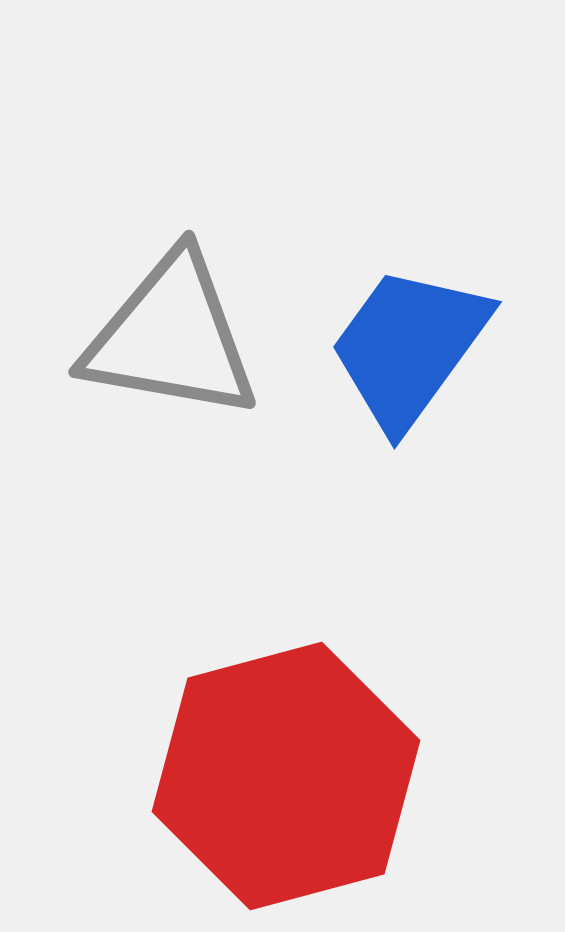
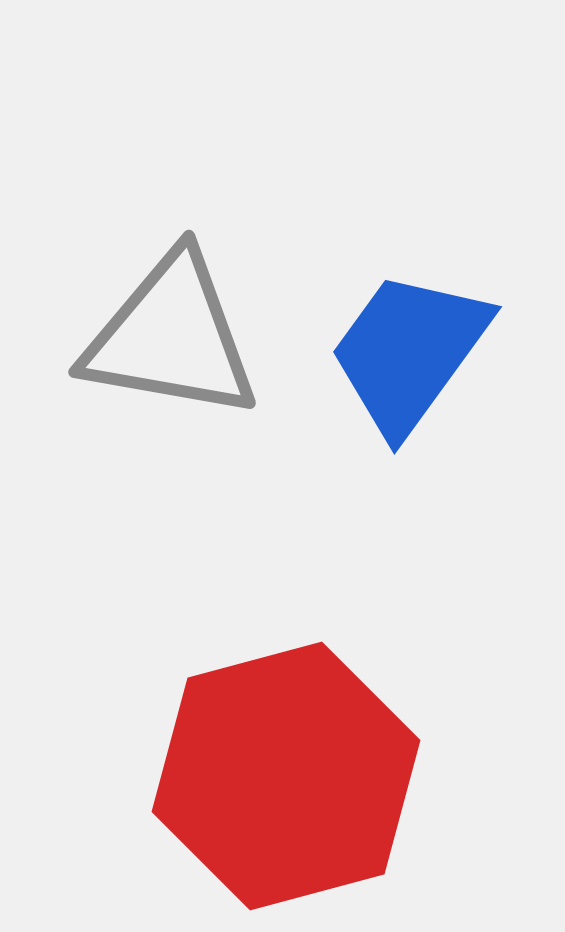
blue trapezoid: moved 5 px down
